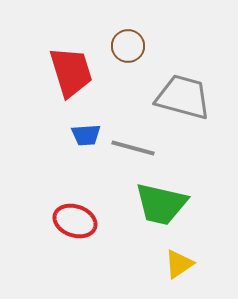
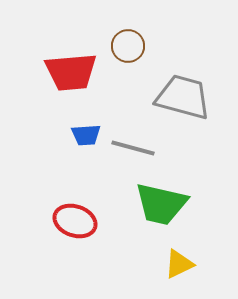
red trapezoid: rotated 102 degrees clockwise
yellow triangle: rotated 8 degrees clockwise
